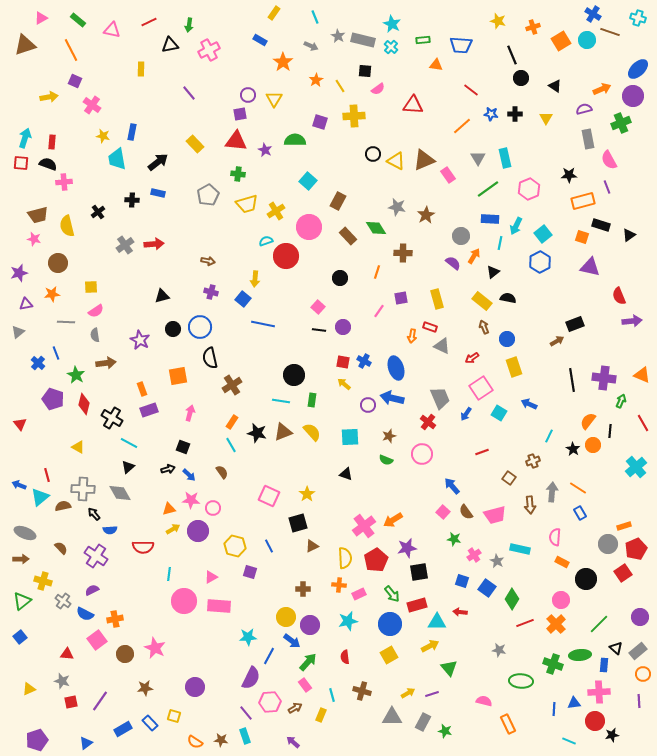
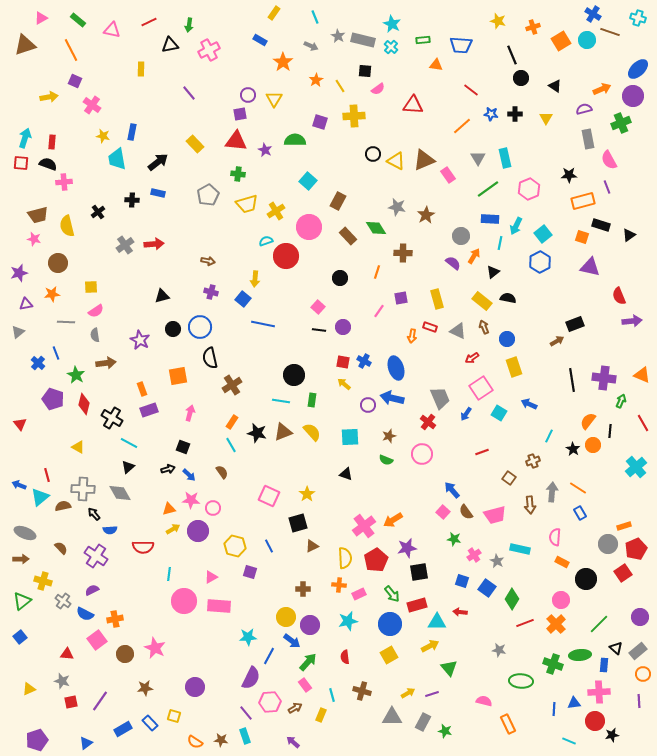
gray triangle at (442, 346): moved 16 px right, 15 px up
blue arrow at (452, 486): moved 4 px down
